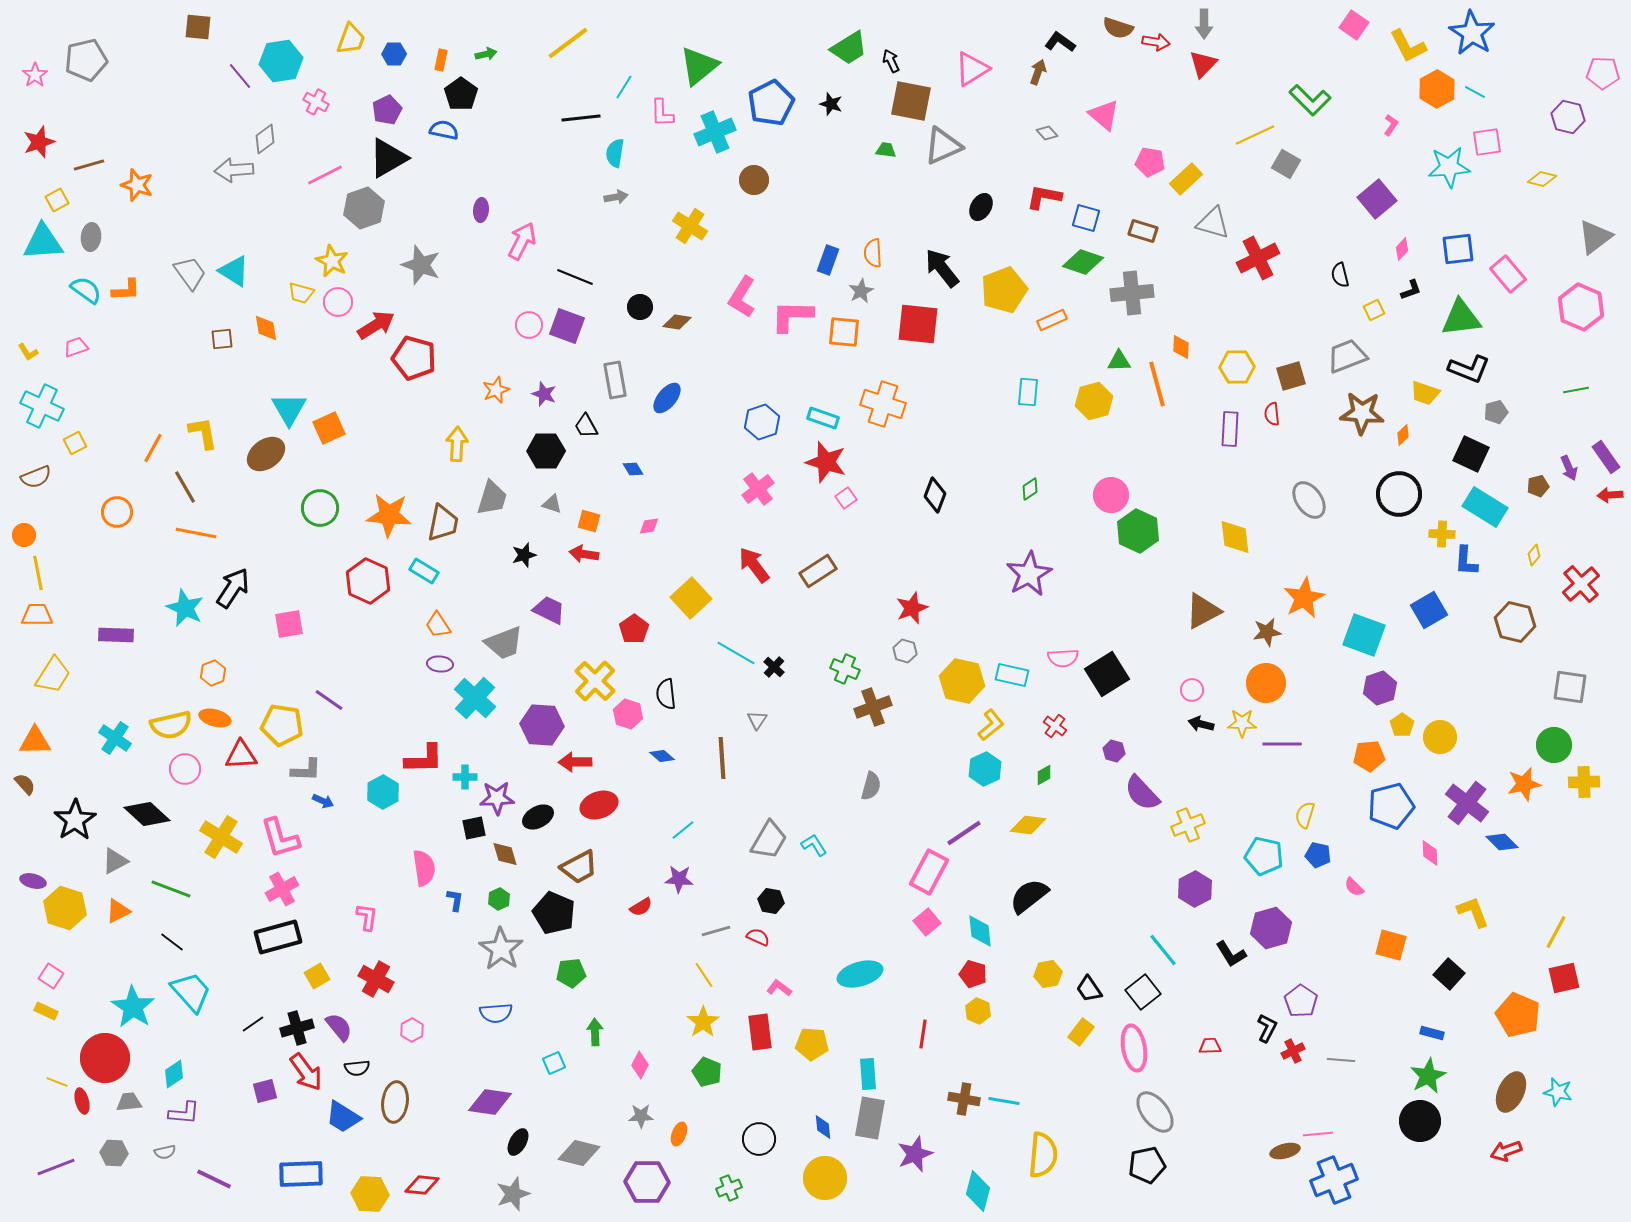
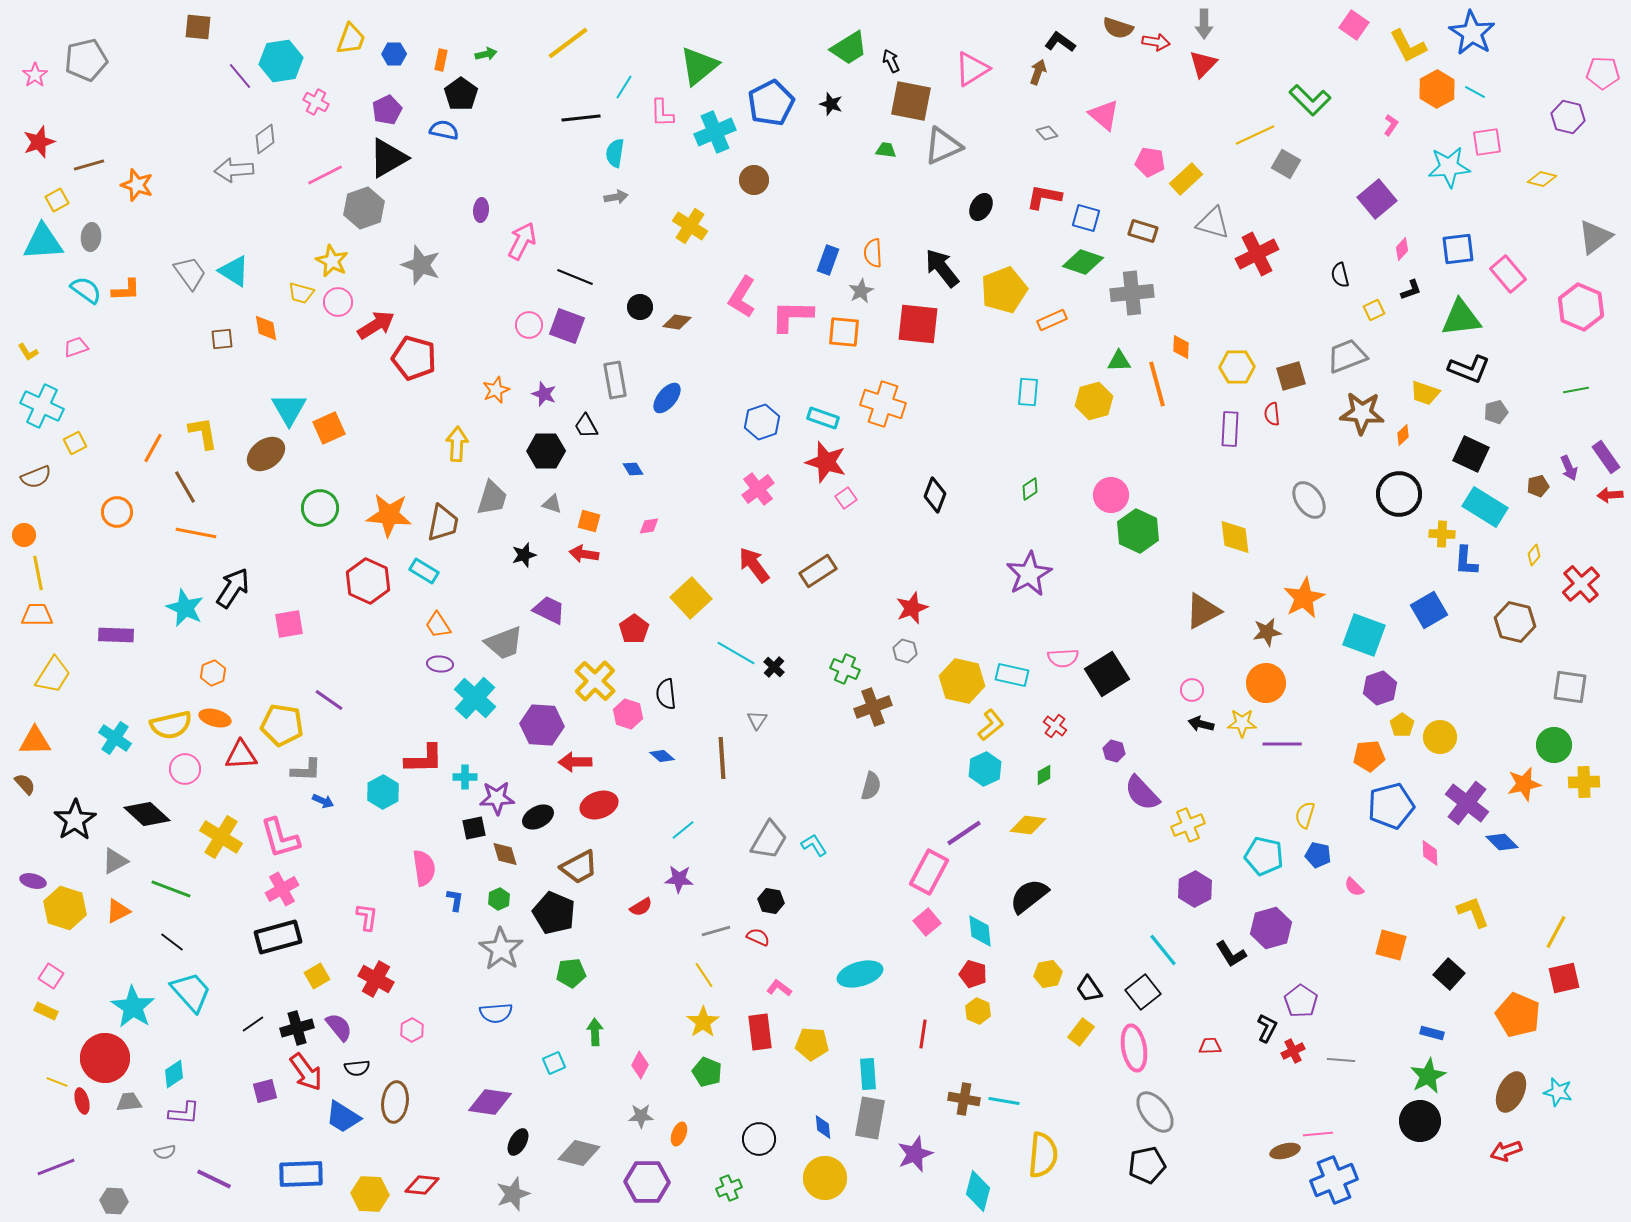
red cross at (1258, 258): moved 1 px left, 4 px up
gray hexagon at (114, 1153): moved 48 px down
